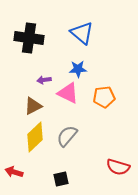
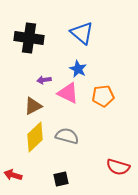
blue star: rotated 30 degrees clockwise
orange pentagon: moved 1 px left, 1 px up
gray semicircle: rotated 65 degrees clockwise
red arrow: moved 1 px left, 3 px down
